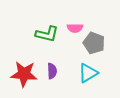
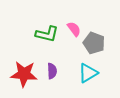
pink semicircle: moved 1 px left, 1 px down; rotated 126 degrees counterclockwise
